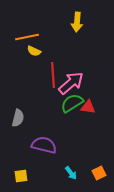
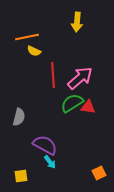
pink arrow: moved 9 px right, 5 px up
gray semicircle: moved 1 px right, 1 px up
purple semicircle: moved 1 px right; rotated 15 degrees clockwise
cyan arrow: moved 21 px left, 11 px up
